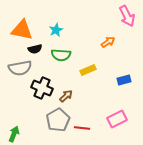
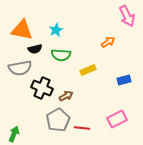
brown arrow: rotated 16 degrees clockwise
